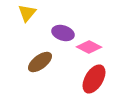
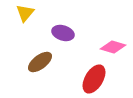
yellow triangle: moved 2 px left
pink diamond: moved 24 px right; rotated 10 degrees counterclockwise
